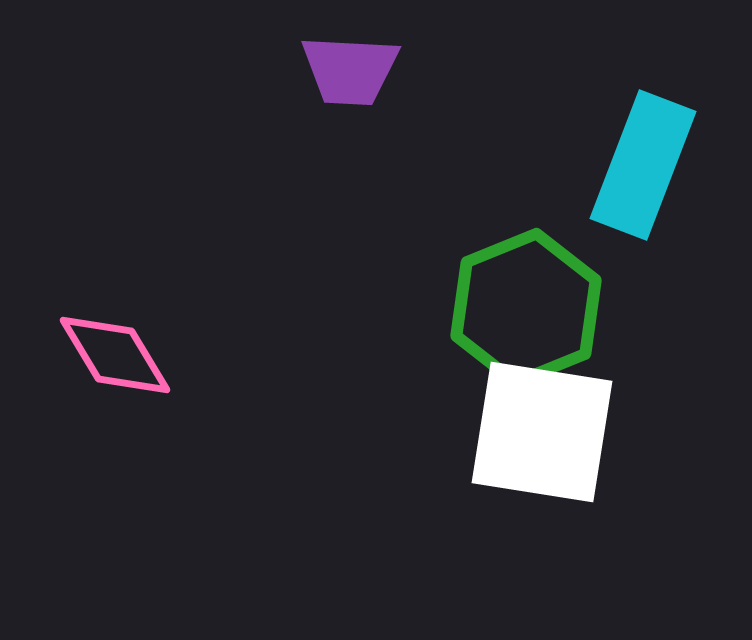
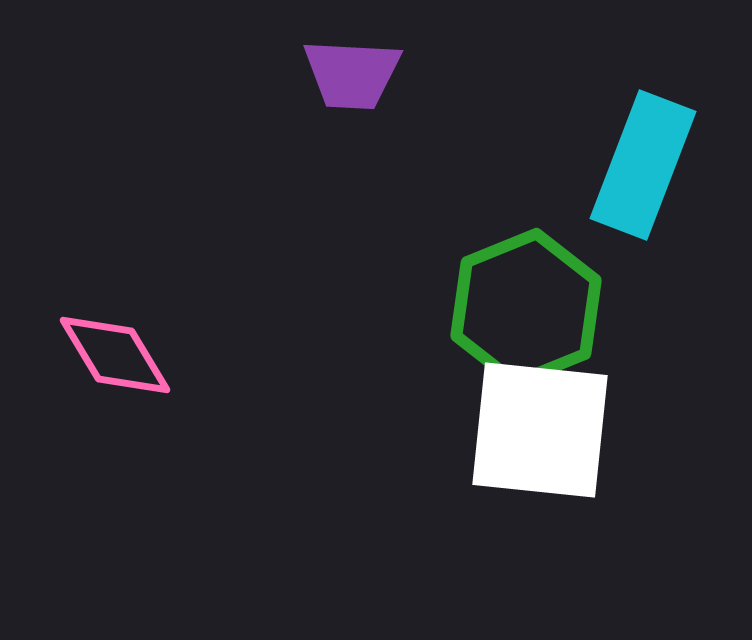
purple trapezoid: moved 2 px right, 4 px down
white square: moved 2 px left, 2 px up; rotated 3 degrees counterclockwise
